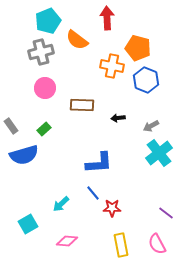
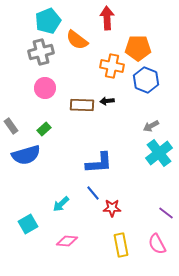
orange pentagon: rotated 15 degrees counterclockwise
black arrow: moved 11 px left, 17 px up
blue semicircle: moved 2 px right
